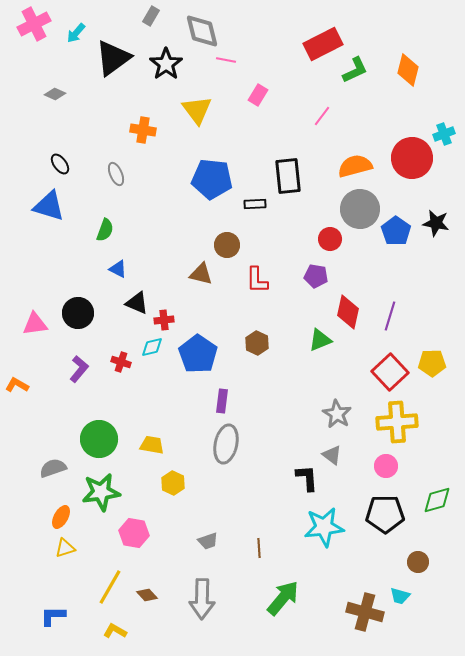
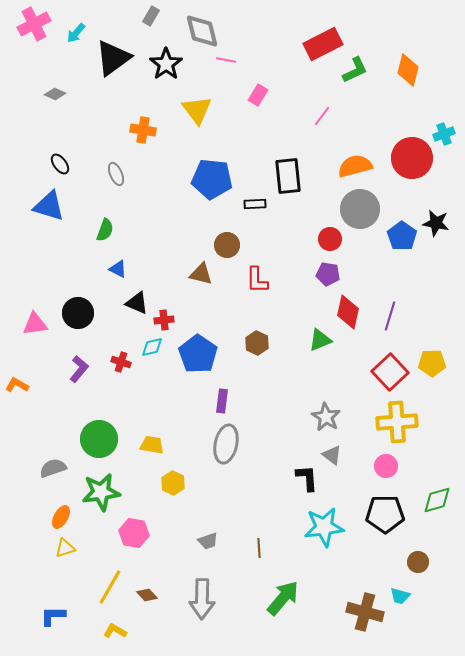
blue pentagon at (396, 231): moved 6 px right, 5 px down
purple pentagon at (316, 276): moved 12 px right, 2 px up
gray star at (337, 414): moved 11 px left, 3 px down
